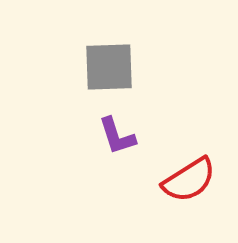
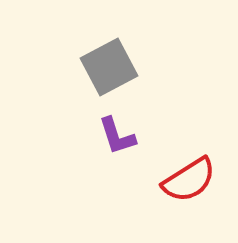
gray square: rotated 26 degrees counterclockwise
